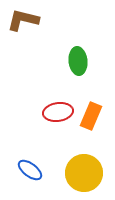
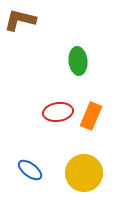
brown L-shape: moved 3 px left
